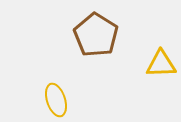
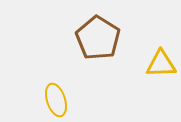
brown pentagon: moved 2 px right, 3 px down
